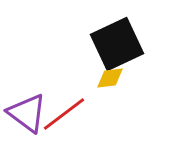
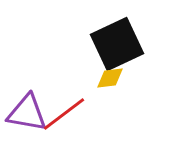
purple triangle: rotated 27 degrees counterclockwise
